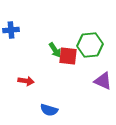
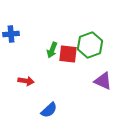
blue cross: moved 4 px down
green hexagon: rotated 15 degrees counterclockwise
green arrow: moved 3 px left; rotated 56 degrees clockwise
red square: moved 2 px up
blue semicircle: rotated 60 degrees counterclockwise
